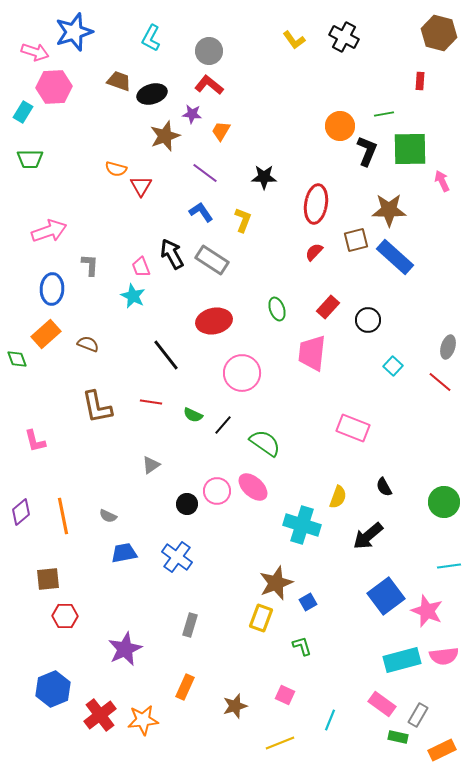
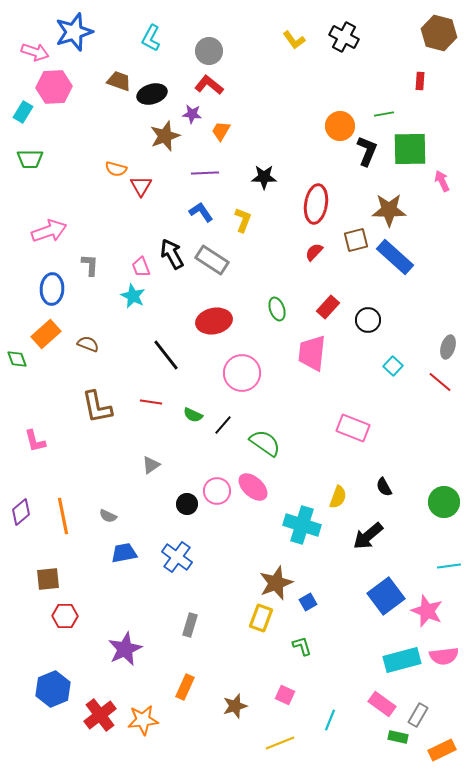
purple line at (205, 173): rotated 40 degrees counterclockwise
